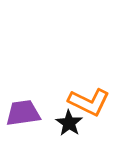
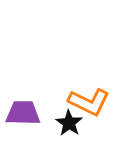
purple trapezoid: rotated 9 degrees clockwise
